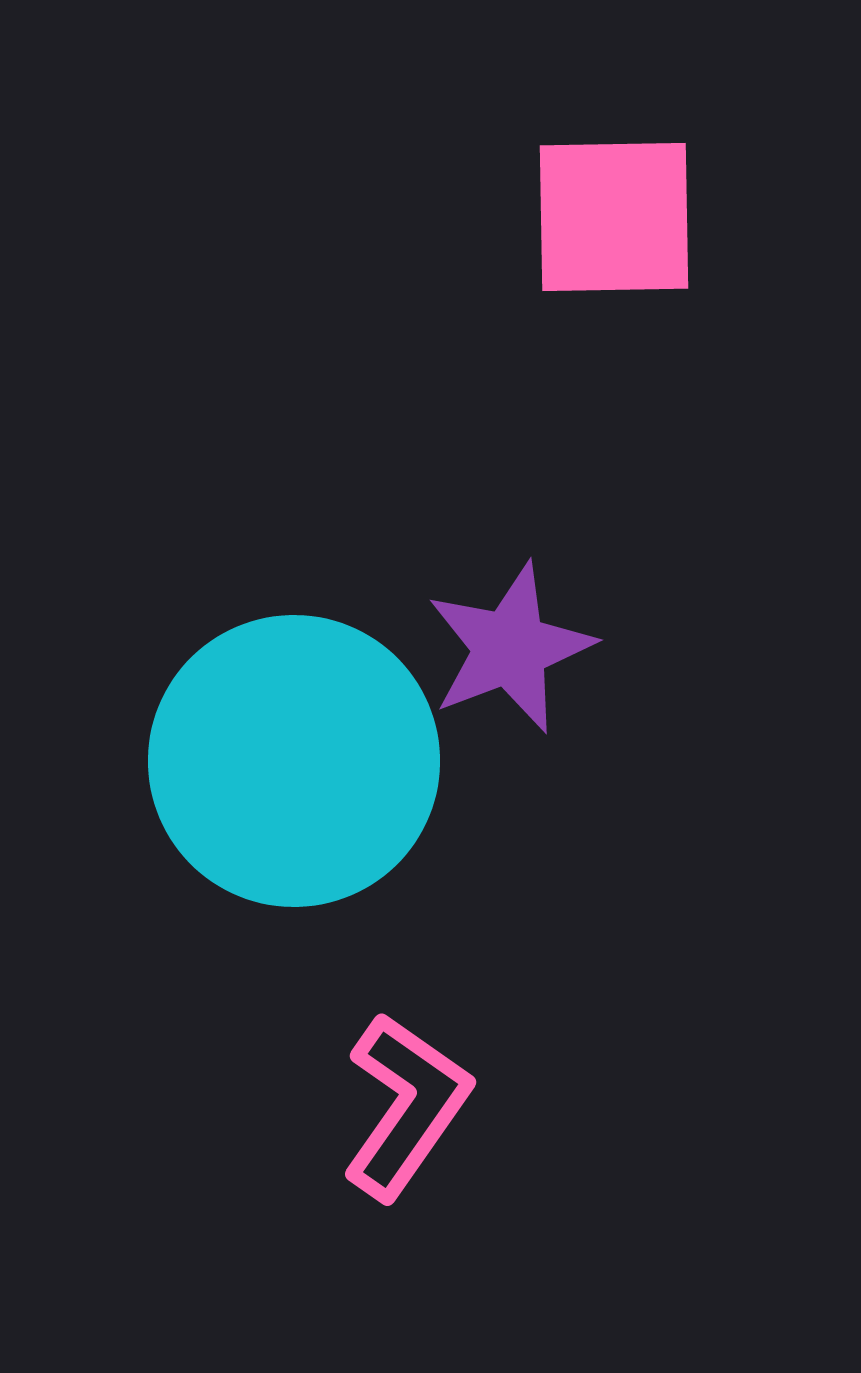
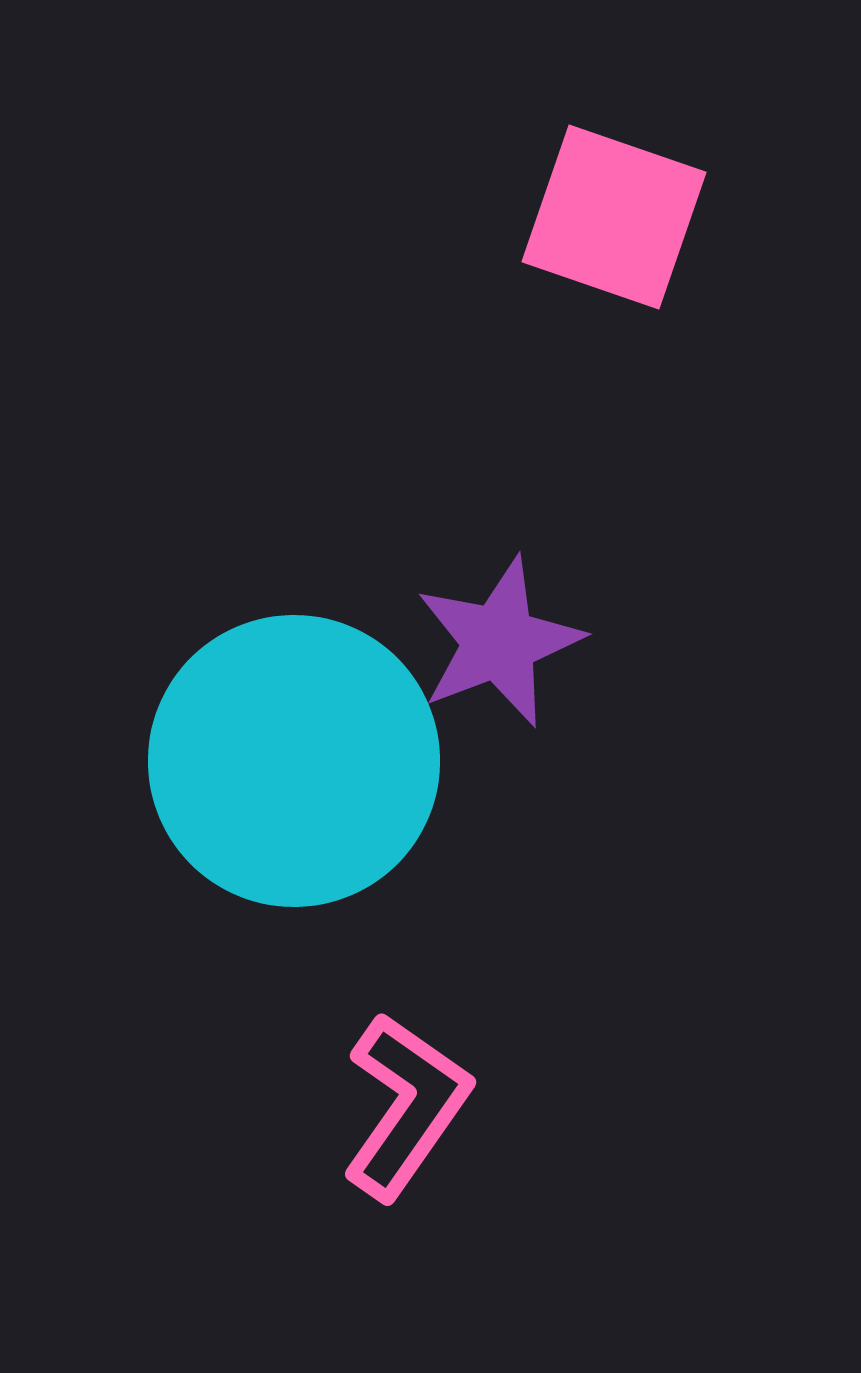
pink square: rotated 20 degrees clockwise
purple star: moved 11 px left, 6 px up
